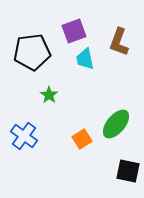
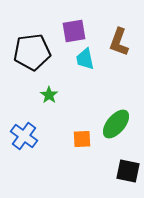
purple square: rotated 10 degrees clockwise
orange square: rotated 30 degrees clockwise
